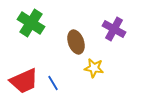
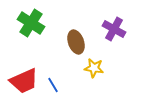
blue line: moved 2 px down
